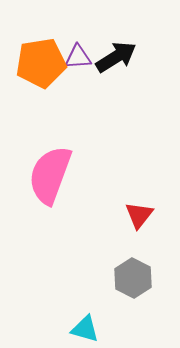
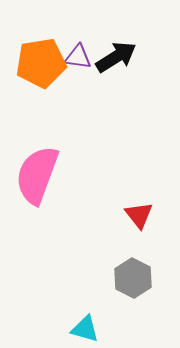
purple triangle: rotated 12 degrees clockwise
pink semicircle: moved 13 px left
red triangle: rotated 16 degrees counterclockwise
